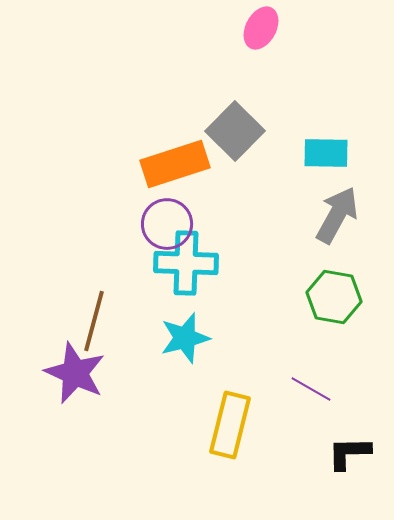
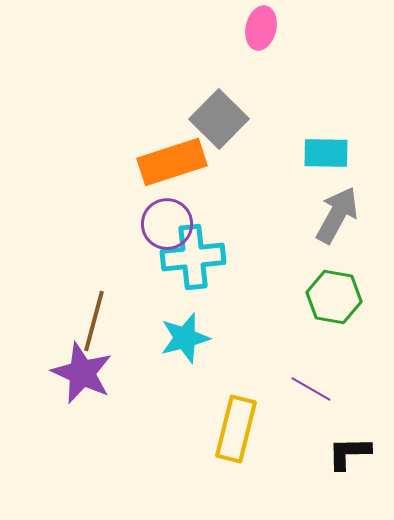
pink ellipse: rotated 15 degrees counterclockwise
gray square: moved 16 px left, 12 px up
orange rectangle: moved 3 px left, 2 px up
cyan cross: moved 7 px right, 6 px up; rotated 8 degrees counterclockwise
purple star: moved 7 px right
yellow rectangle: moved 6 px right, 4 px down
